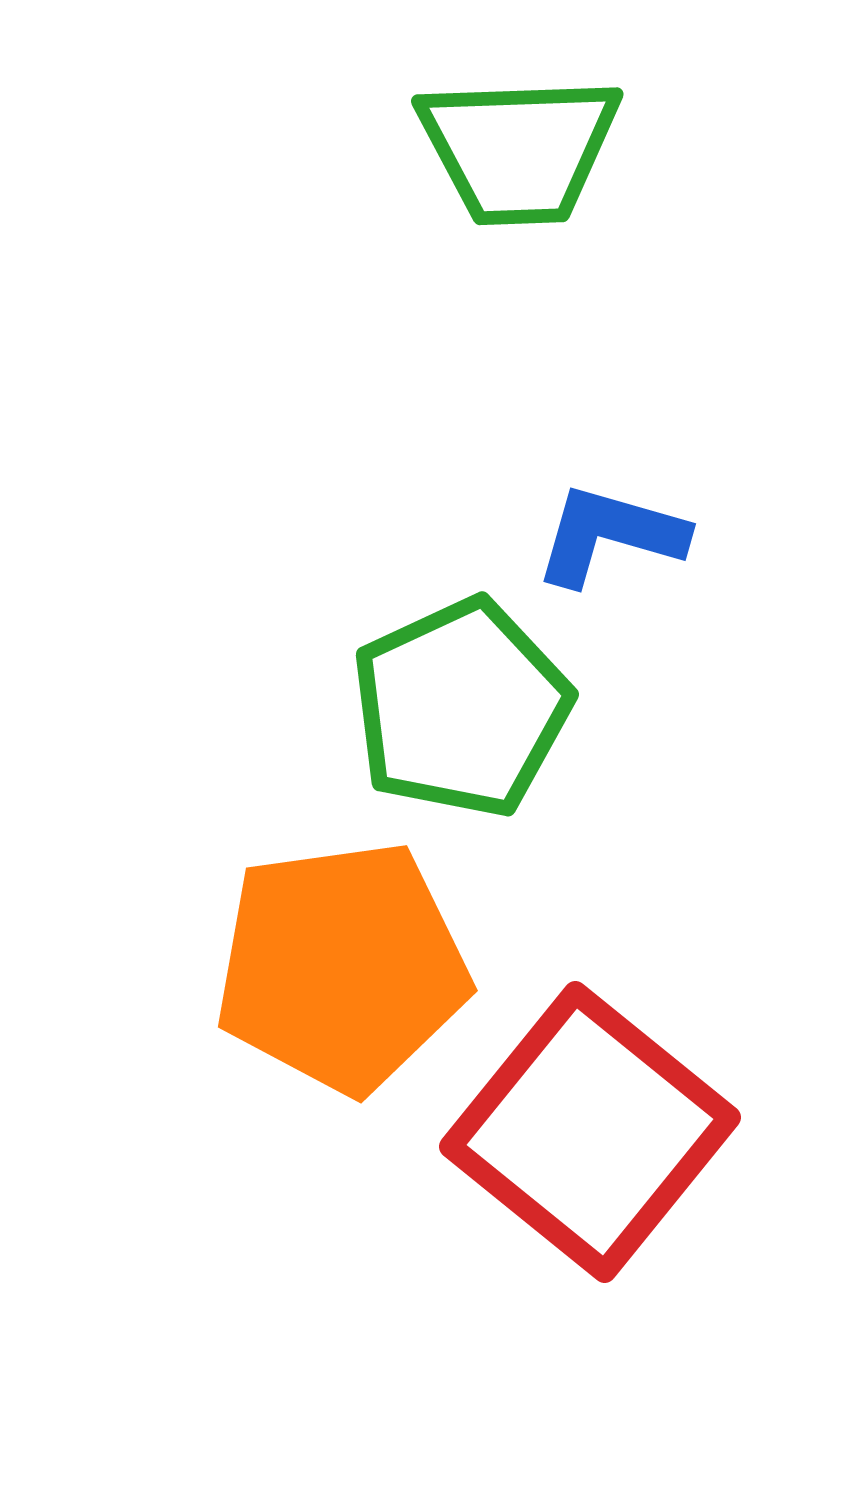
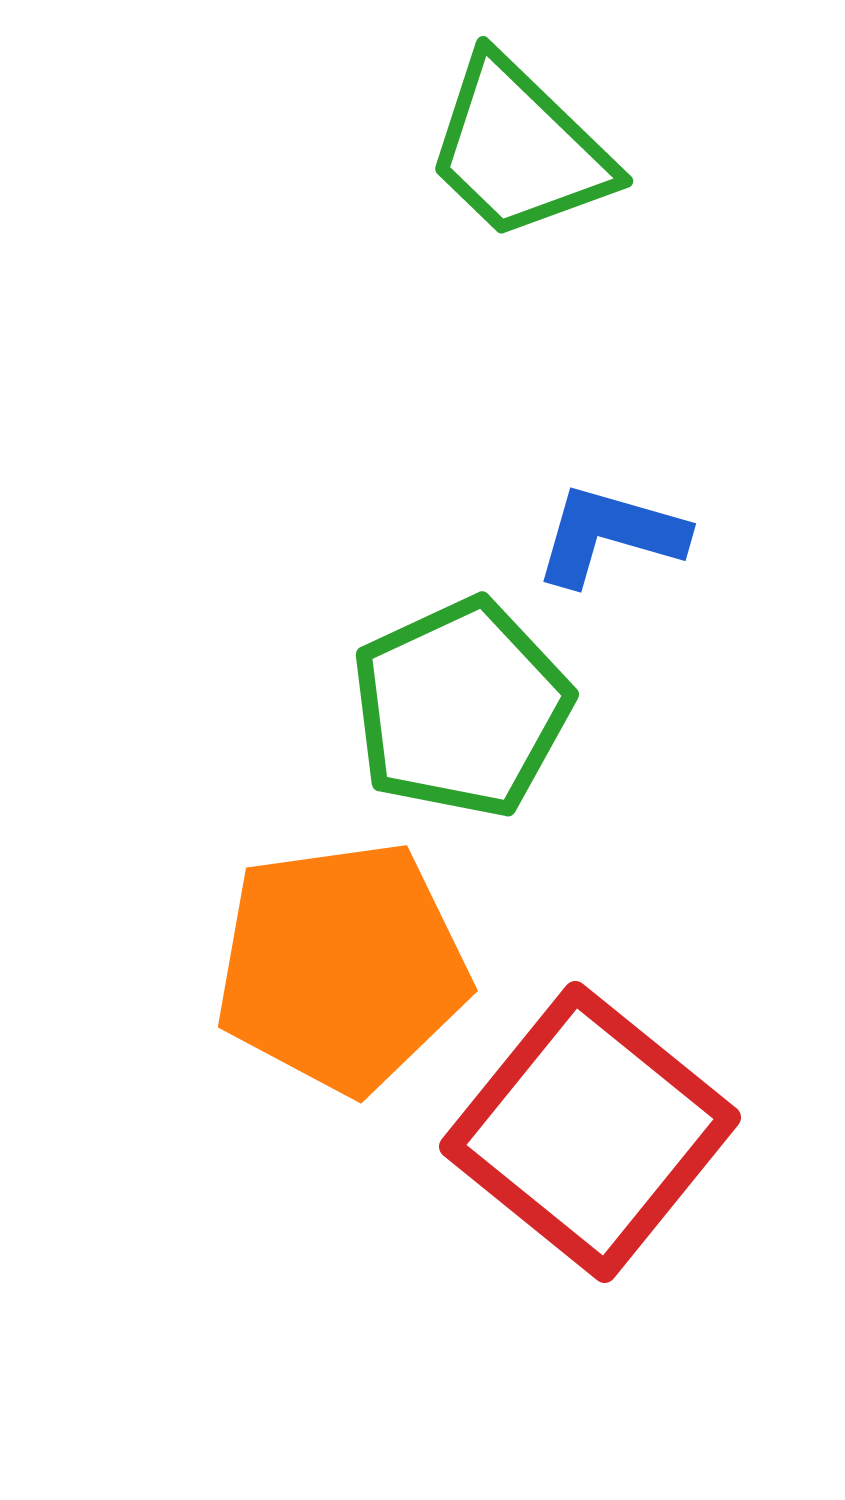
green trapezoid: rotated 46 degrees clockwise
